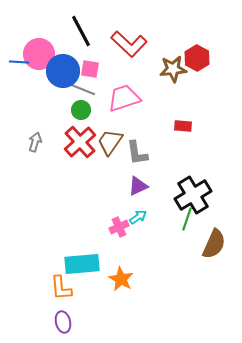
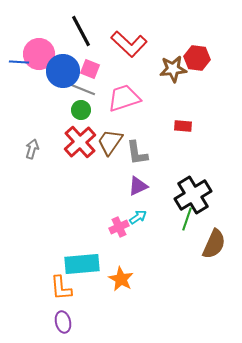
red hexagon: rotated 20 degrees counterclockwise
pink square: rotated 12 degrees clockwise
gray arrow: moved 3 px left, 7 px down
